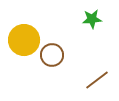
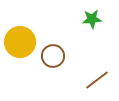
yellow circle: moved 4 px left, 2 px down
brown circle: moved 1 px right, 1 px down
